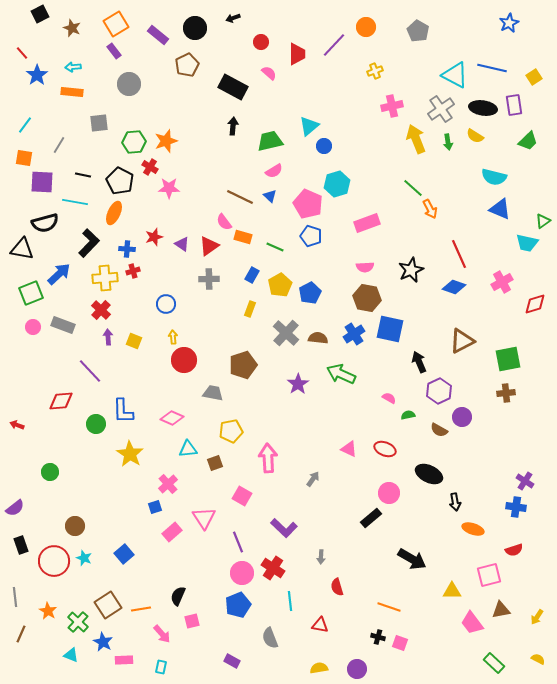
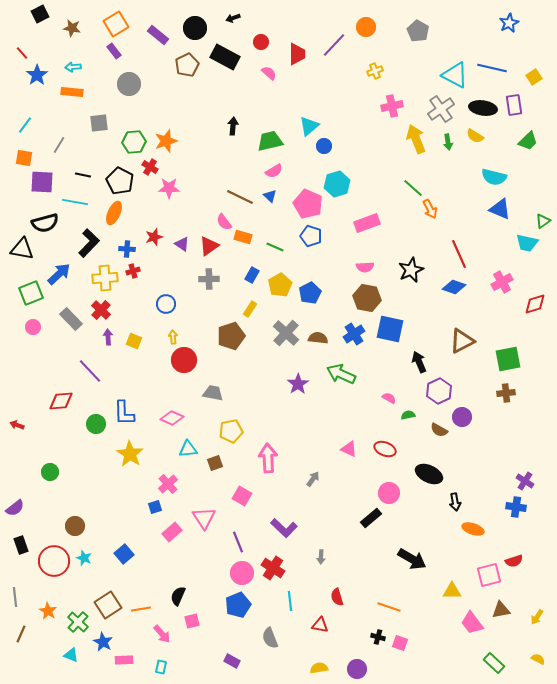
brown star at (72, 28): rotated 12 degrees counterclockwise
black rectangle at (233, 87): moved 8 px left, 30 px up
yellow rectangle at (250, 309): rotated 14 degrees clockwise
gray rectangle at (63, 325): moved 8 px right, 6 px up; rotated 25 degrees clockwise
brown pentagon at (243, 365): moved 12 px left, 29 px up
blue L-shape at (123, 411): moved 1 px right, 2 px down
red semicircle at (514, 550): moved 11 px down
red semicircle at (337, 587): moved 10 px down
